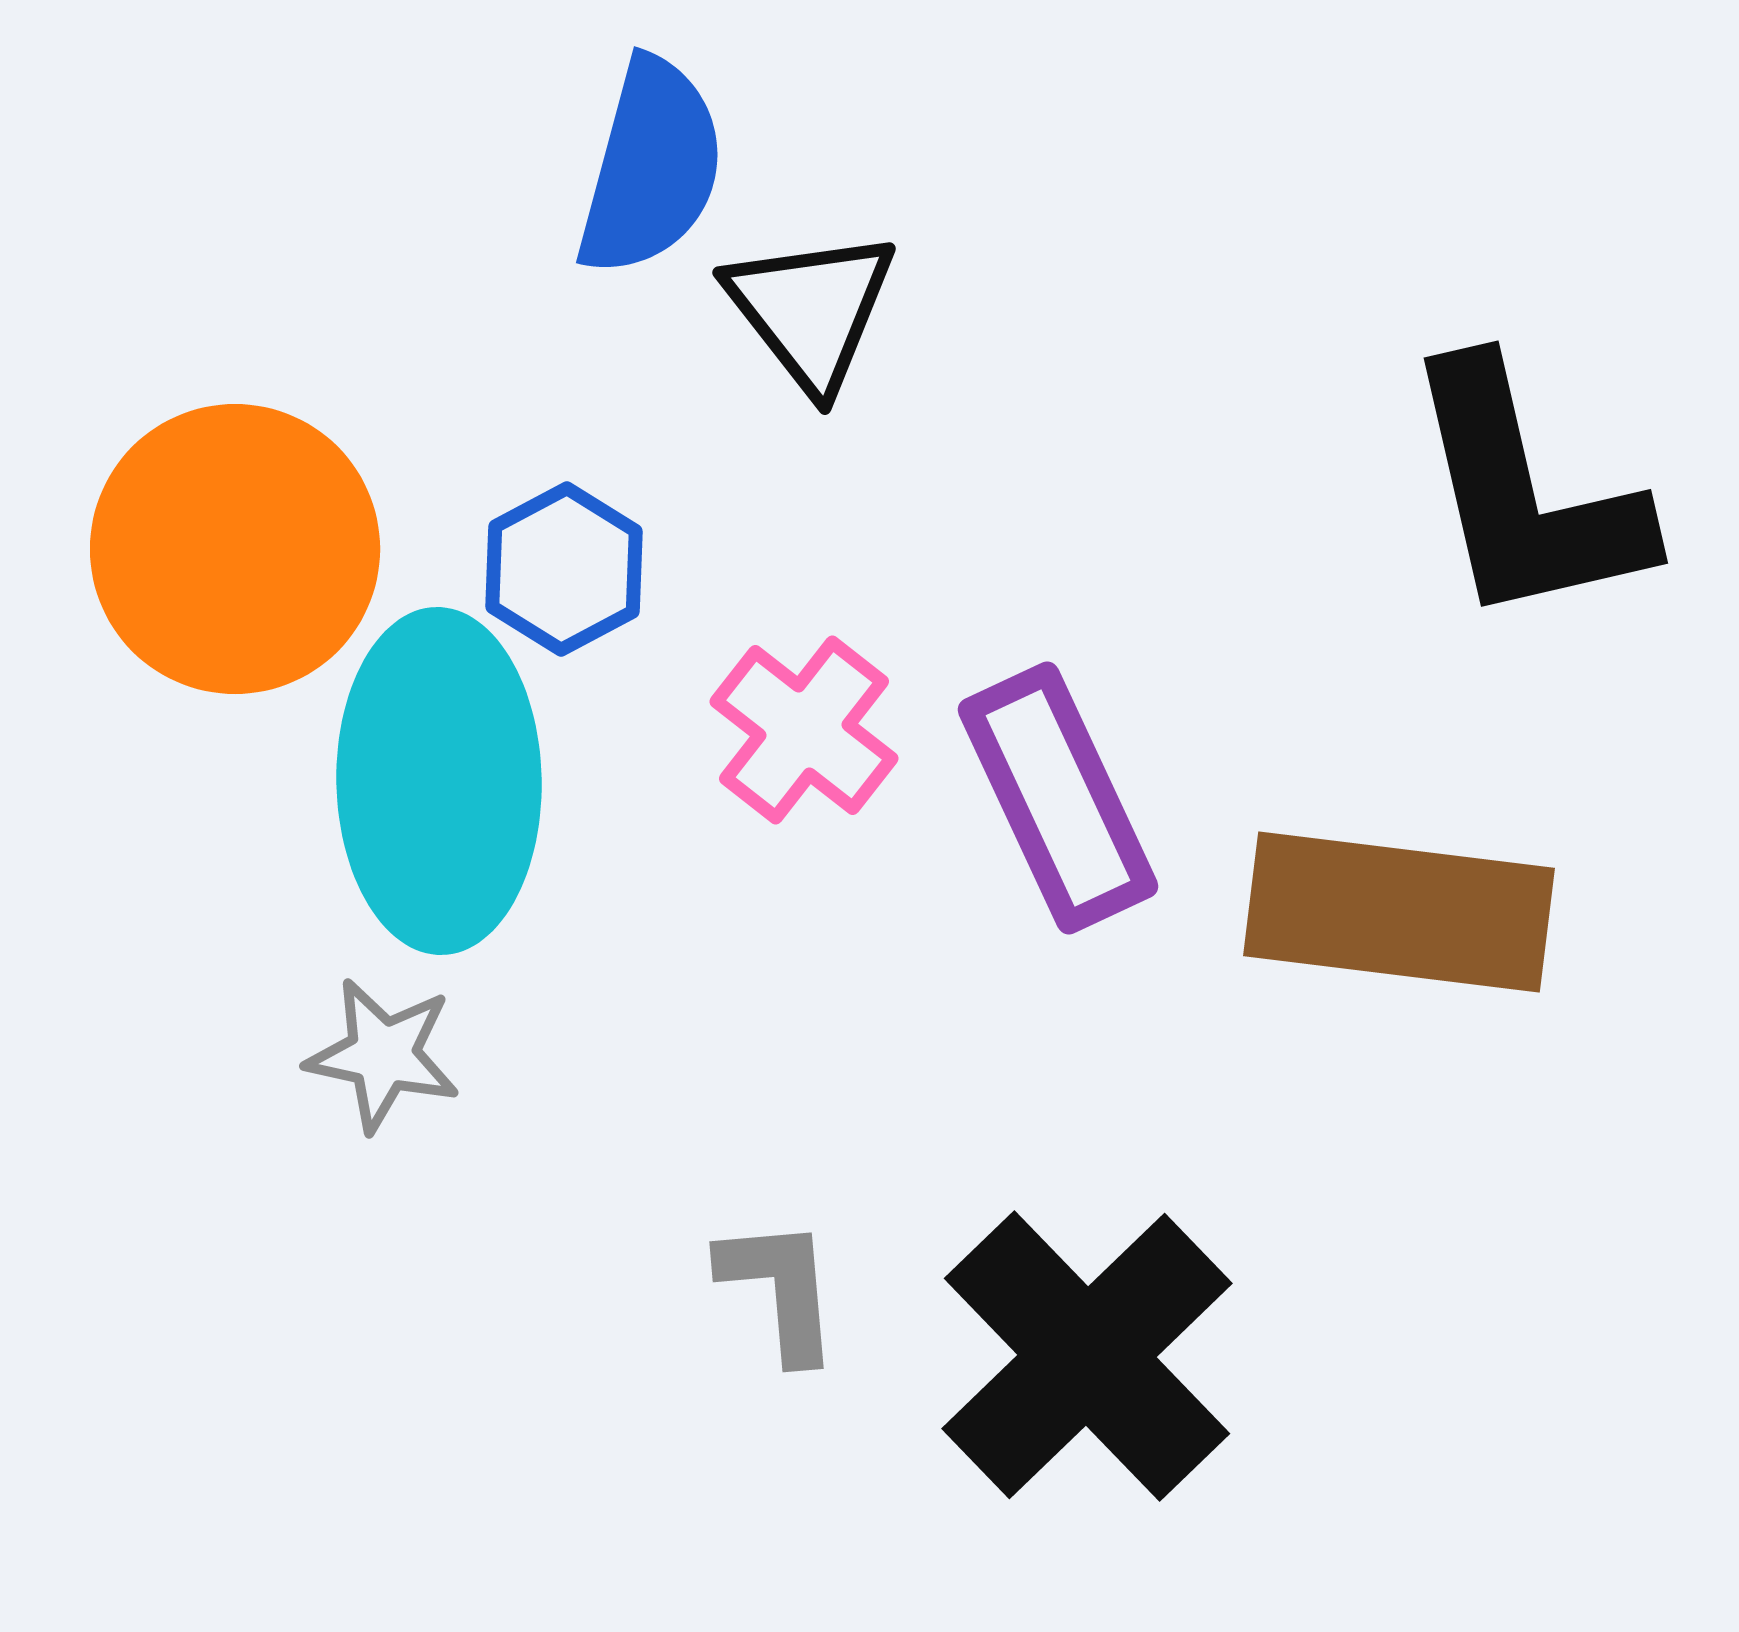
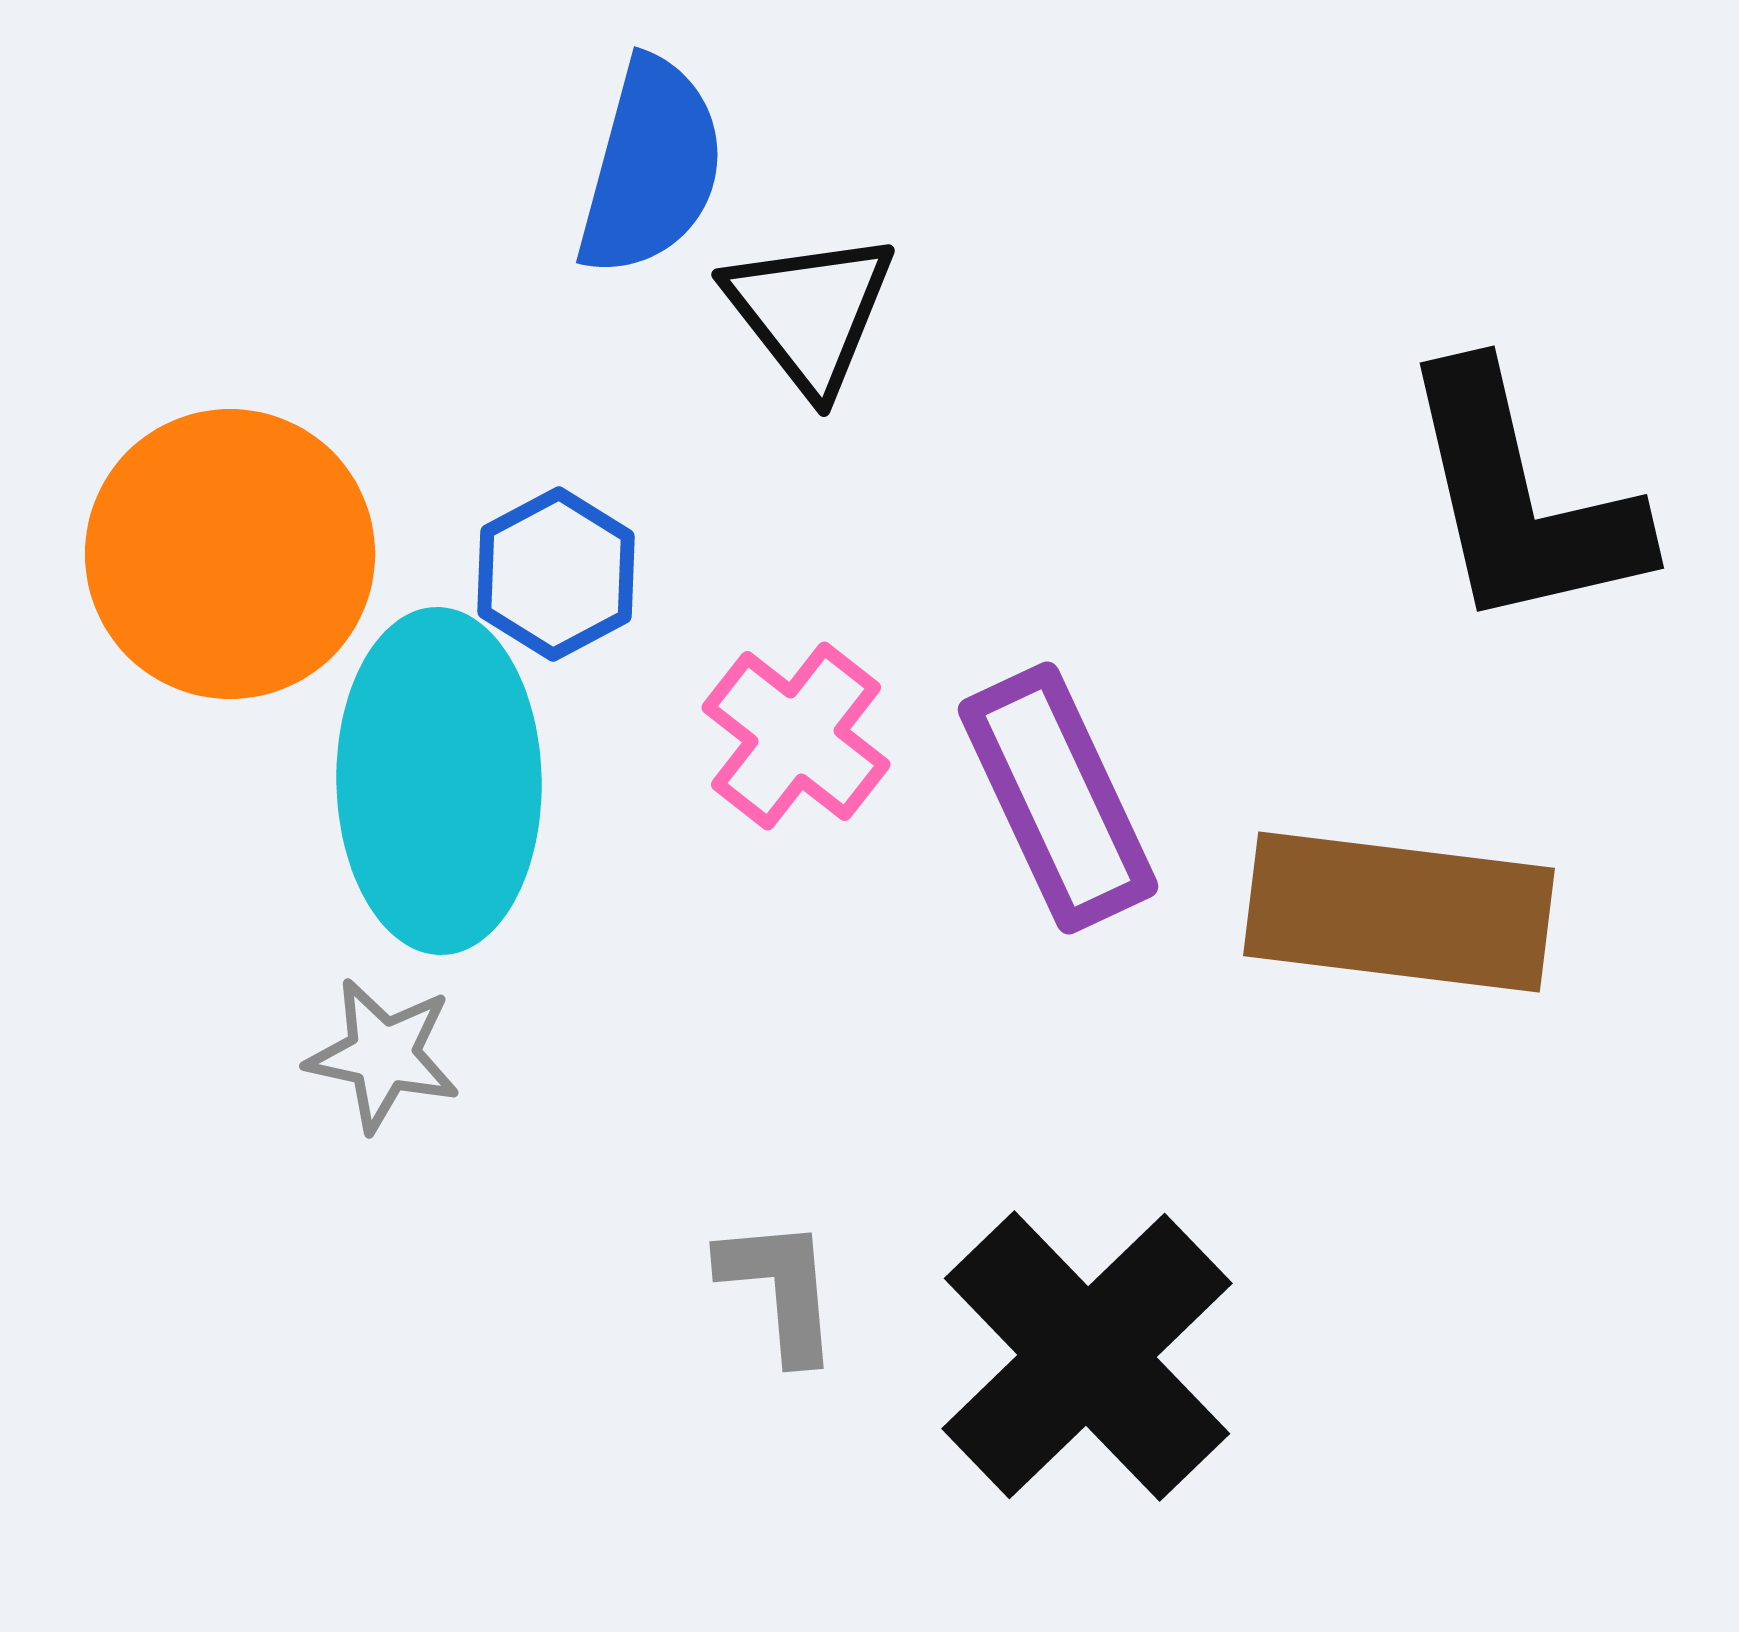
black triangle: moved 1 px left, 2 px down
black L-shape: moved 4 px left, 5 px down
orange circle: moved 5 px left, 5 px down
blue hexagon: moved 8 px left, 5 px down
pink cross: moved 8 px left, 6 px down
